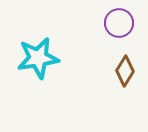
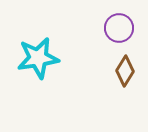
purple circle: moved 5 px down
